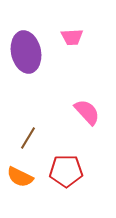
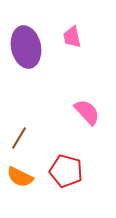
pink trapezoid: rotated 80 degrees clockwise
purple ellipse: moved 5 px up
brown line: moved 9 px left
red pentagon: rotated 16 degrees clockwise
